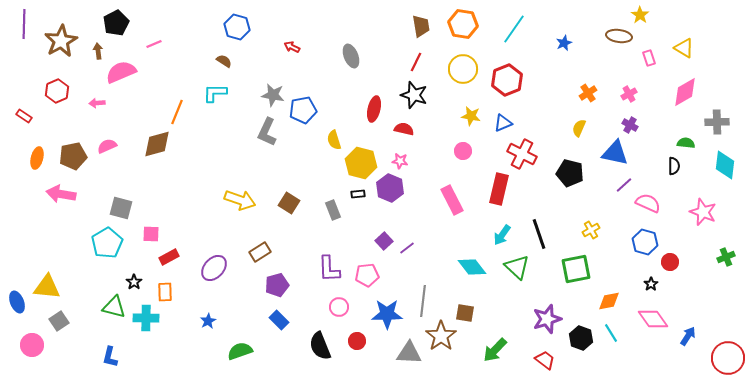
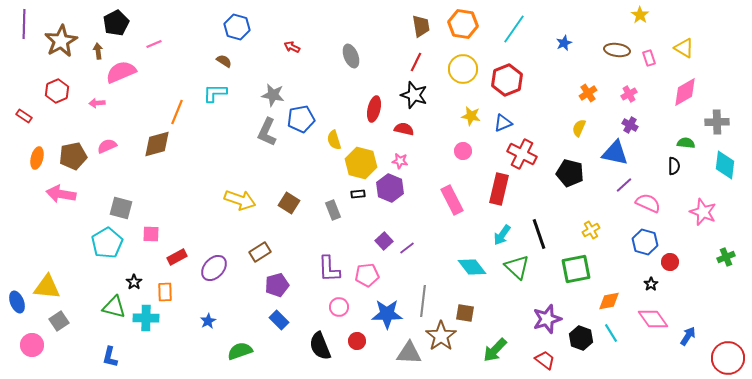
brown ellipse at (619, 36): moved 2 px left, 14 px down
blue pentagon at (303, 110): moved 2 px left, 9 px down
red rectangle at (169, 257): moved 8 px right
